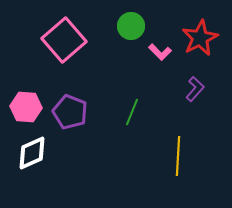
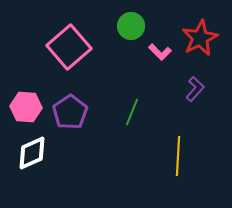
pink square: moved 5 px right, 7 px down
purple pentagon: rotated 16 degrees clockwise
